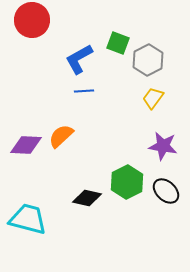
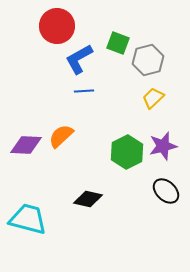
red circle: moved 25 px right, 6 px down
gray hexagon: rotated 12 degrees clockwise
yellow trapezoid: rotated 10 degrees clockwise
purple star: rotated 24 degrees counterclockwise
green hexagon: moved 30 px up
black diamond: moved 1 px right, 1 px down
